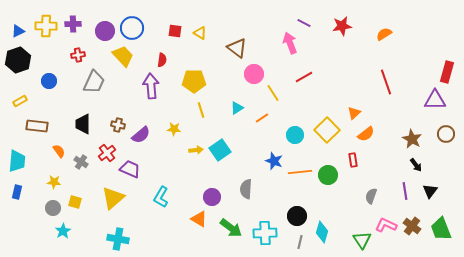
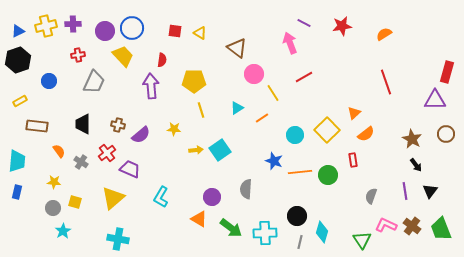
yellow cross at (46, 26): rotated 15 degrees counterclockwise
